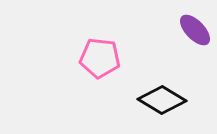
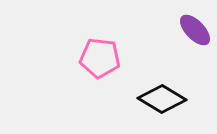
black diamond: moved 1 px up
